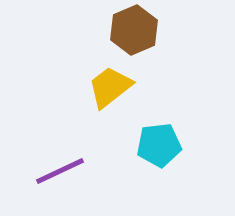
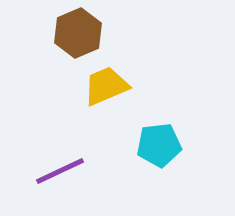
brown hexagon: moved 56 px left, 3 px down
yellow trapezoid: moved 4 px left, 1 px up; rotated 15 degrees clockwise
